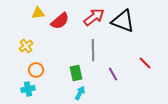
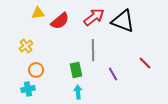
green rectangle: moved 3 px up
cyan arrow: moved 2 px left, 1 px up; rotated 32 degrees counterclockwise
